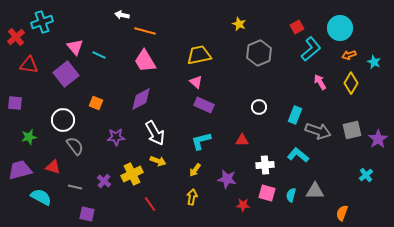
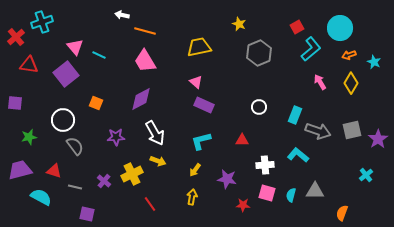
yellow trapezoid at (199, 55): moved 8 px up
red triangle at (53, 167): moved 1 px right, 4 px down
